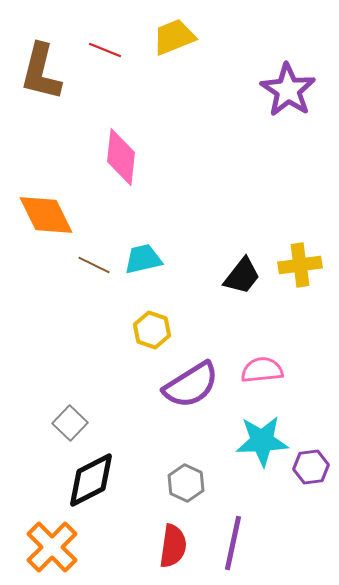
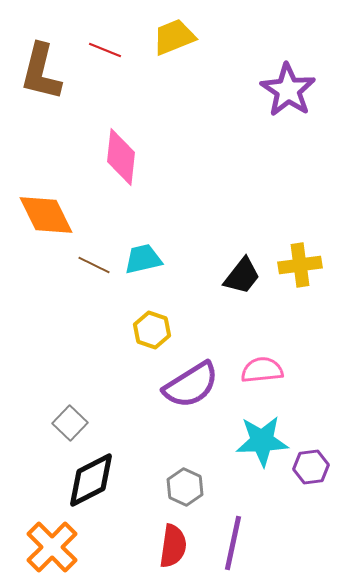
gray hexagon: moved 1 px left, 4 px down
